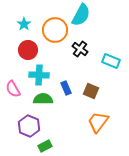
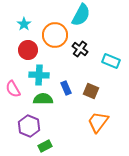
orange circle: moved 5 px down
